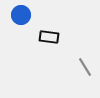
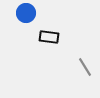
blue circle: moved 5 px right, 2 px up
